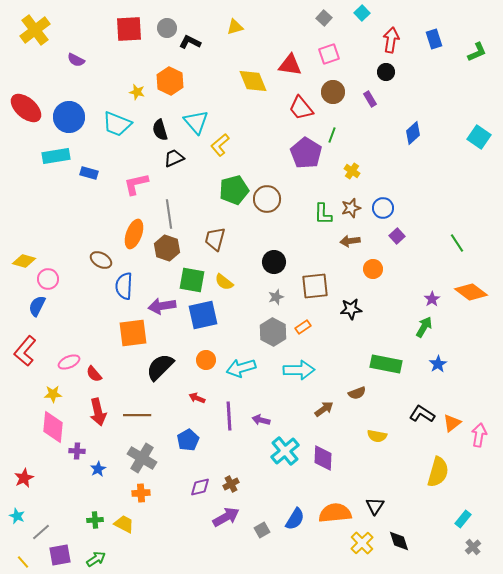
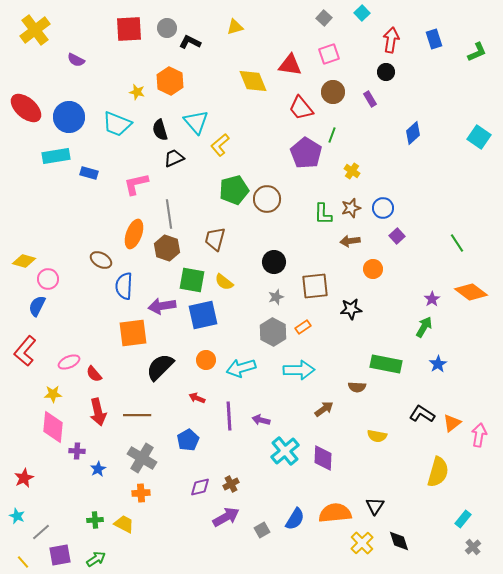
brown semicircle at (357, 393): moved 6 px up; rotated 24 degrees clockwise
